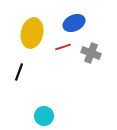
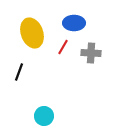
blue ellipse: rotated 25 degrees clockwise
yellow ellipse: rotated 32 degrees counterclockwise
red line: rotated 42 degrees counterclockwise
gray cross: rotated 18 degrees counterclockwise
